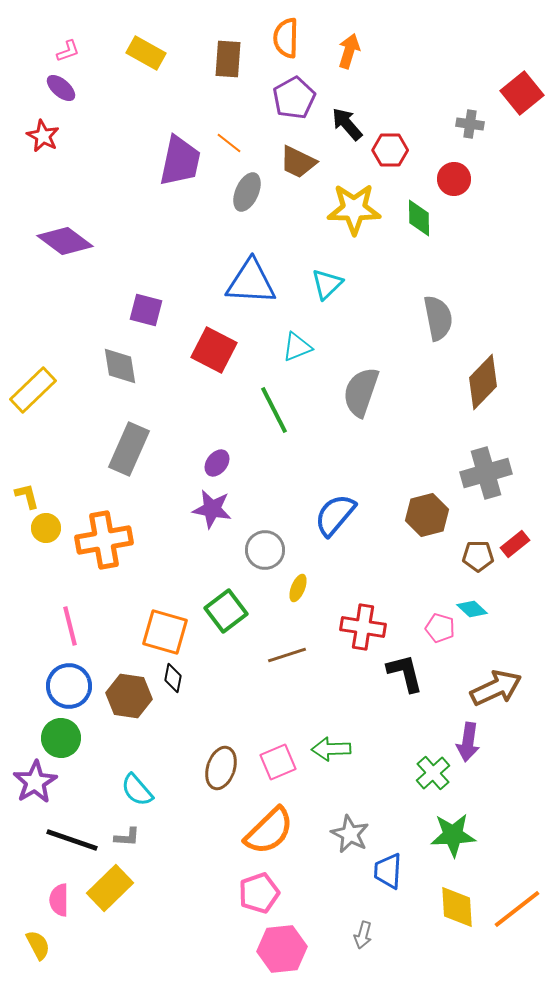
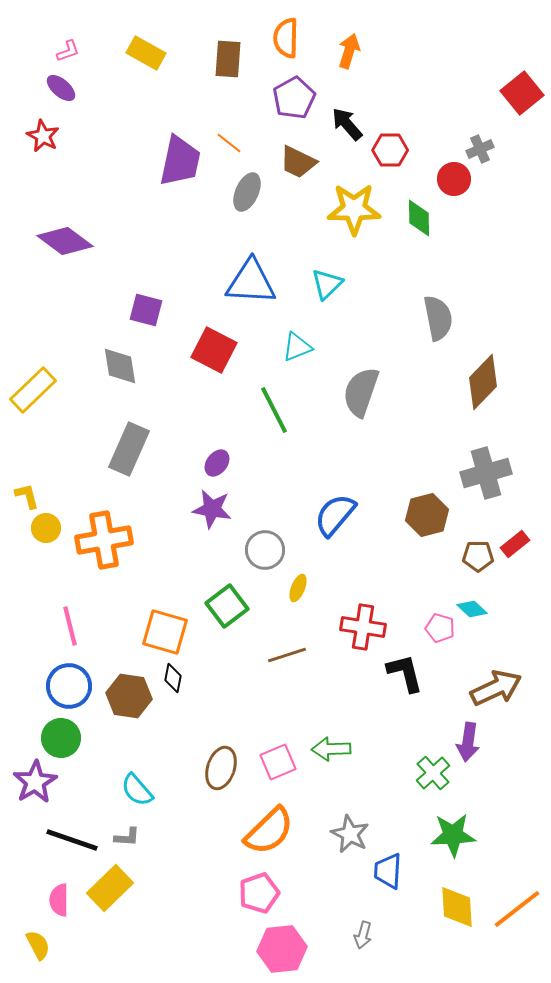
gray cross at (470, 124): moved 10 px right, 25 px down; rotated 32 degrees counterclockwise
green square at (226, 611): moved 1 px right, 5 px up
